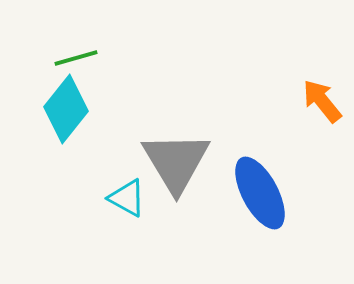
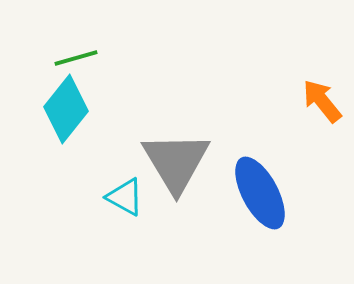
cyan triangle: moved 2 px left, 1 px up
